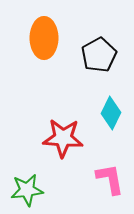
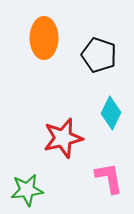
black pentagon: rotated 24 degrees counterclockwise
red star: rotated 18 degrees counterclockwise
pink L-shape: moved 1 px left, 1 px up
